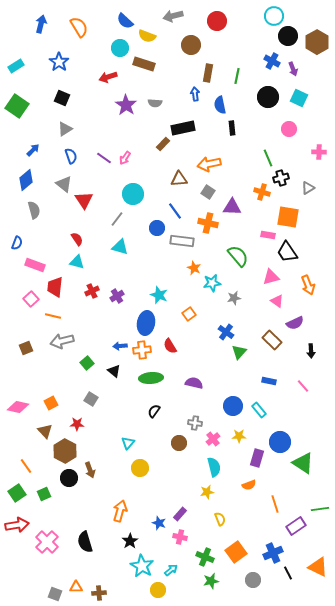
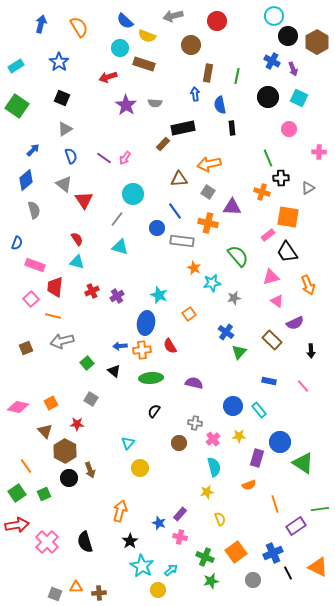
black cross at (281, 178): rotated 14 degrees clockwise
pink rectangle at (268, 235): rotated 48 degrees counterclockwise
